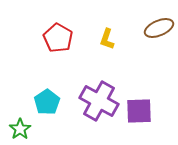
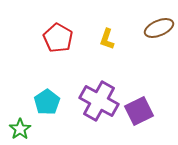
purple square: rotated 24 degrees counterclockwise
